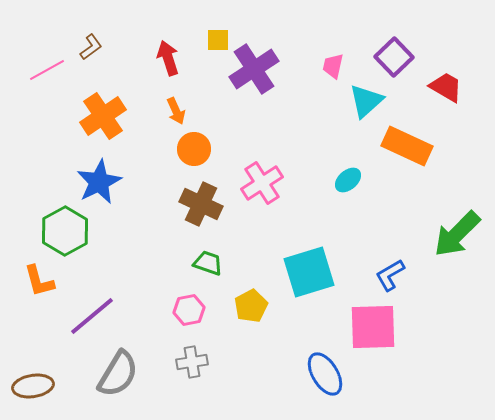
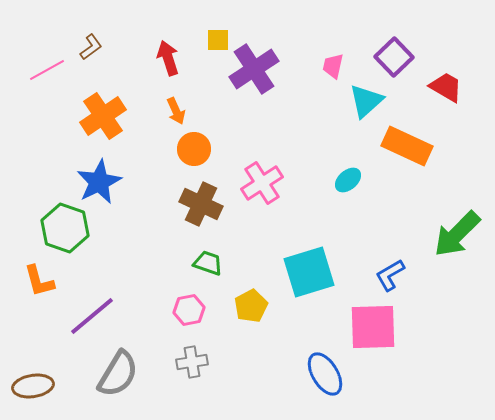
green hexagon: moved 3 px up; rotated 12 degrees counterclockwise
